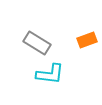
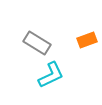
cyan L-shape: moved 1 px right, 1 px down; rotated 32 degrees counterclockwise
